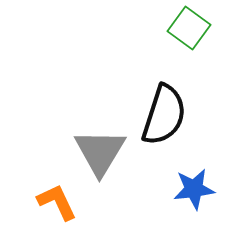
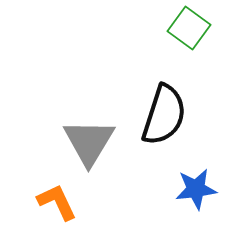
gray triangle: moved 11 px left, 10 px up
blue star: moved 2 px right
